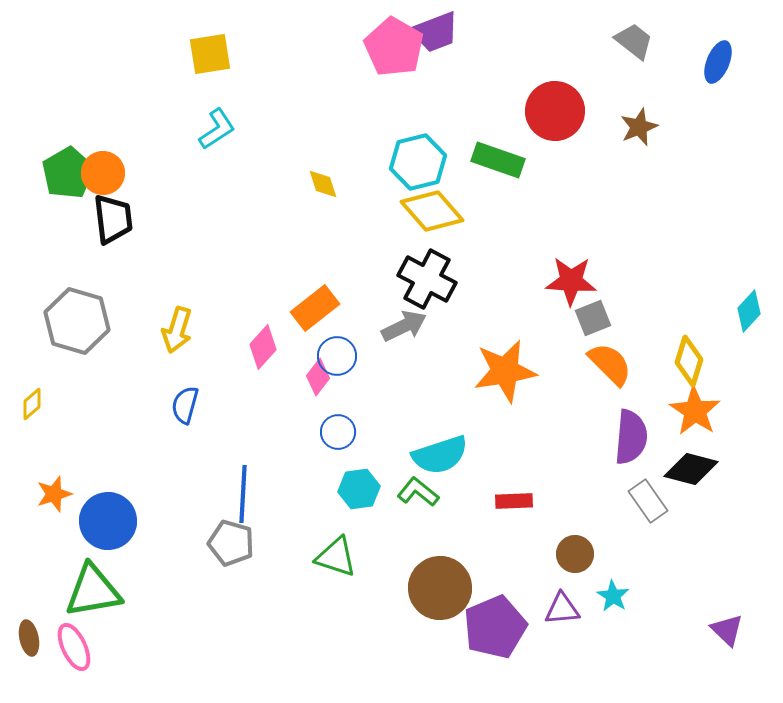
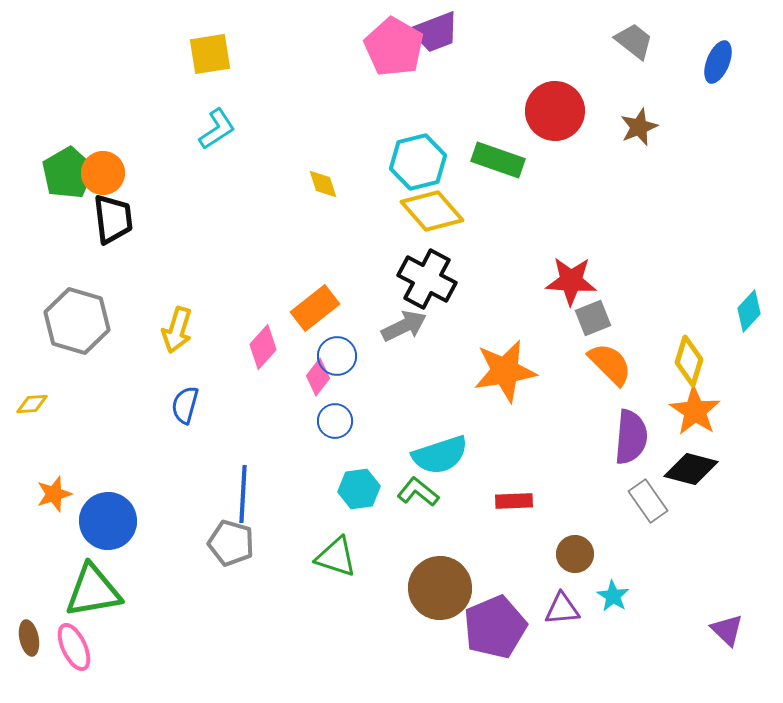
yellow diamond at (32, 404): rotated 36 degrees clockwise
blue circle at (338, 432): moved 3 px left, 11 px up
